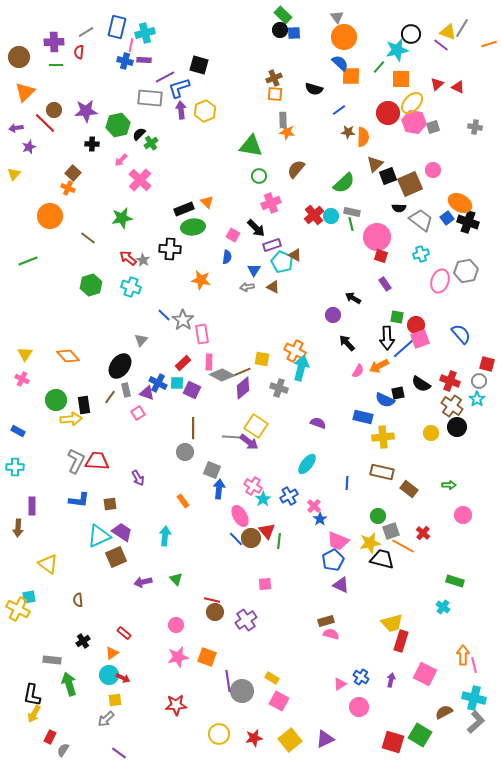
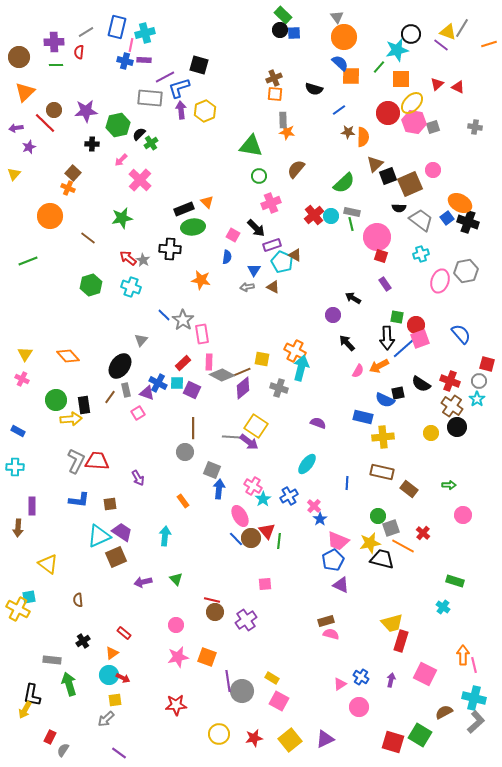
gray square at (391, 531): moved 3 px up
yellow arrow at (34, 714): moved 9 px left, 4 px up
